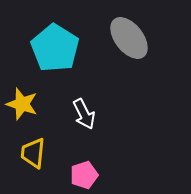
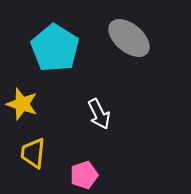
gray ellipse: rotated 12 degrees counterclockwise
white arrow: moved 15 px right
